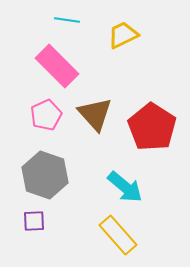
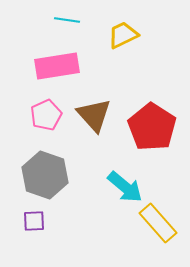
pink rectangle: rotated 54 degrees counterclockwise
brown triangle: moved 1 px left, 1 px down
yellow rectangle: moved 40 px right, 12 px up
